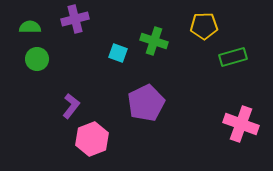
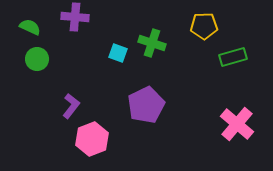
purple cross: moved 2 px up; rotated 20 degrees clockwise
green semicircle: rotated 25 degrees clockwise
green cross: moved 2 px left, 2 px down
purple pentagon: moved 2 px down
pink cross: moved 4 px left; rotated 20 degrees clockwise
